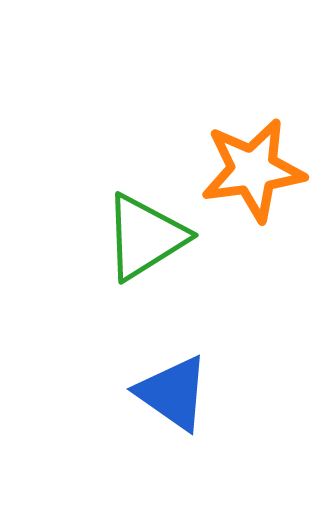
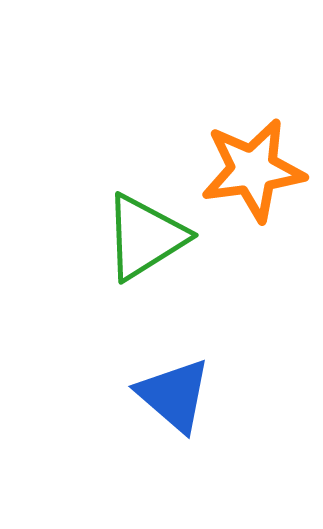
blue triangle: moved 1 px right, 2 px down; rotated 6 degrees clockwise
